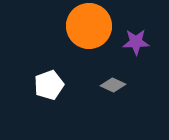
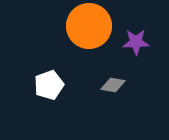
gray diamond: rotated 15 degrees counterclockwise
